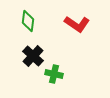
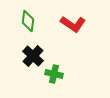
red L-shape: moved 4 px left
